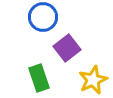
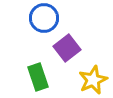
blue circle: moved 1 px right, 1 px down
green rectangle: moved 1 px left, 1 px up
